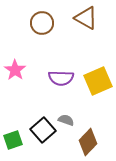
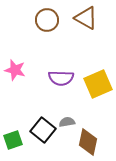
brown circle: moved 5 px right, 3 px up
pink star: rotated 20 degrees counterclockwise
yellow square: moved 3 px down
gray semicircle: moved 1 px right, 2 px down; rotated 28 degrees counterclockwise
black square: rotated 10 degrees counterclockwise
brown diamond: rotated 32 degrees counterclockwise
